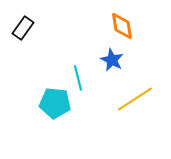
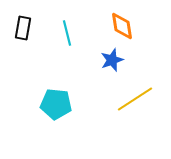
black rectangle: rotated 25 degrees counterclockwise
blue star: rotated 25 degrees clockwise
cyan line: moved 11 px left, 45 px up
cyan pentagon: moved 1 px right, 1 px down
